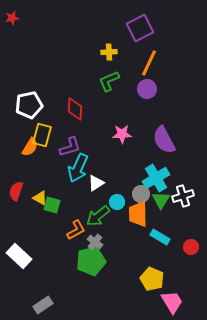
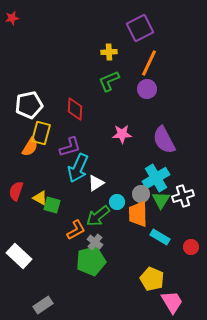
yellow rectangle: moved 1 px left, 2 px up
